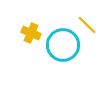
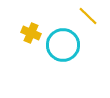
yellow line: moved 1 px right, 9 px up
